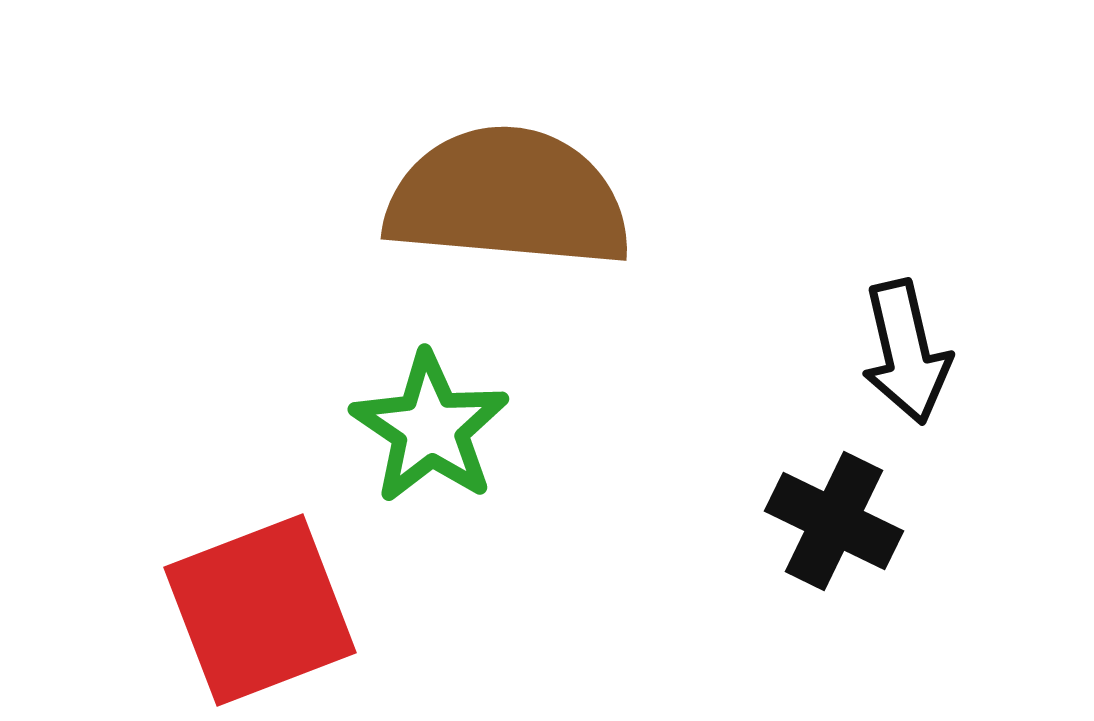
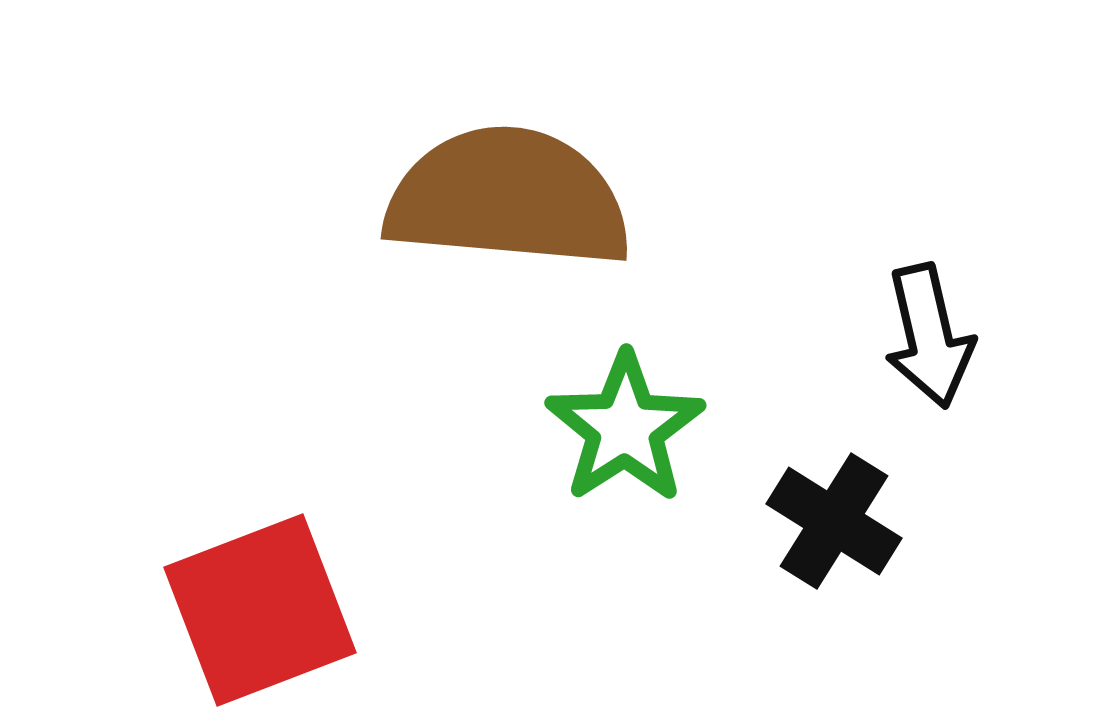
black arrow: moved 23 px right, 16 px up
green star: moved 195 px right; rotated 5 degrees clockwise
black cross: rotated 6 degrees clockwise
